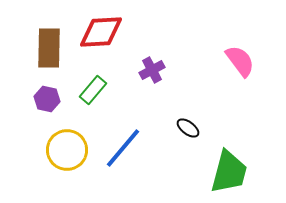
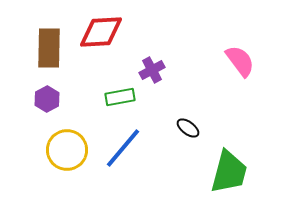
green rectangle: moved 27 px right, 7 px down; rotated 40 degrees clockwise
purple hexagon: rotated 20 degrees clockwise
